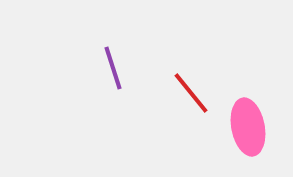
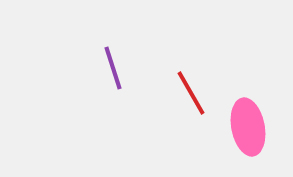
red line: rotated 9 degrees clockwise
